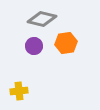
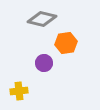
purple circle: moved 10 px right, 17 px down
